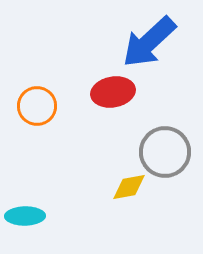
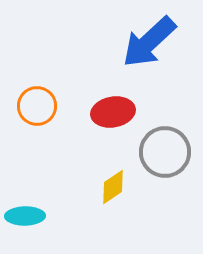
red ellipse: moved 20 px down
yellow diamond: moved 16 px left; rotated 24 degrees counterclockwise
